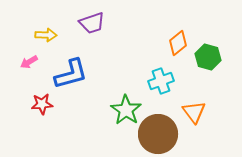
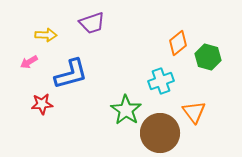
brown circle: moved 2 px right, 1 px up
